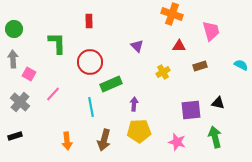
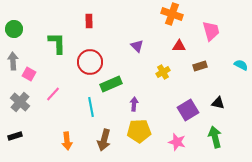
gray arrow: moved 2 px down
purple square: moved 3 px left; rotated 25 degrees counterclockwise
